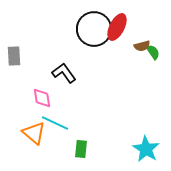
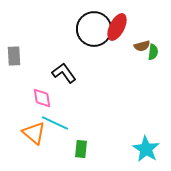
green semicircle: rotated 42 degrees clockwise
